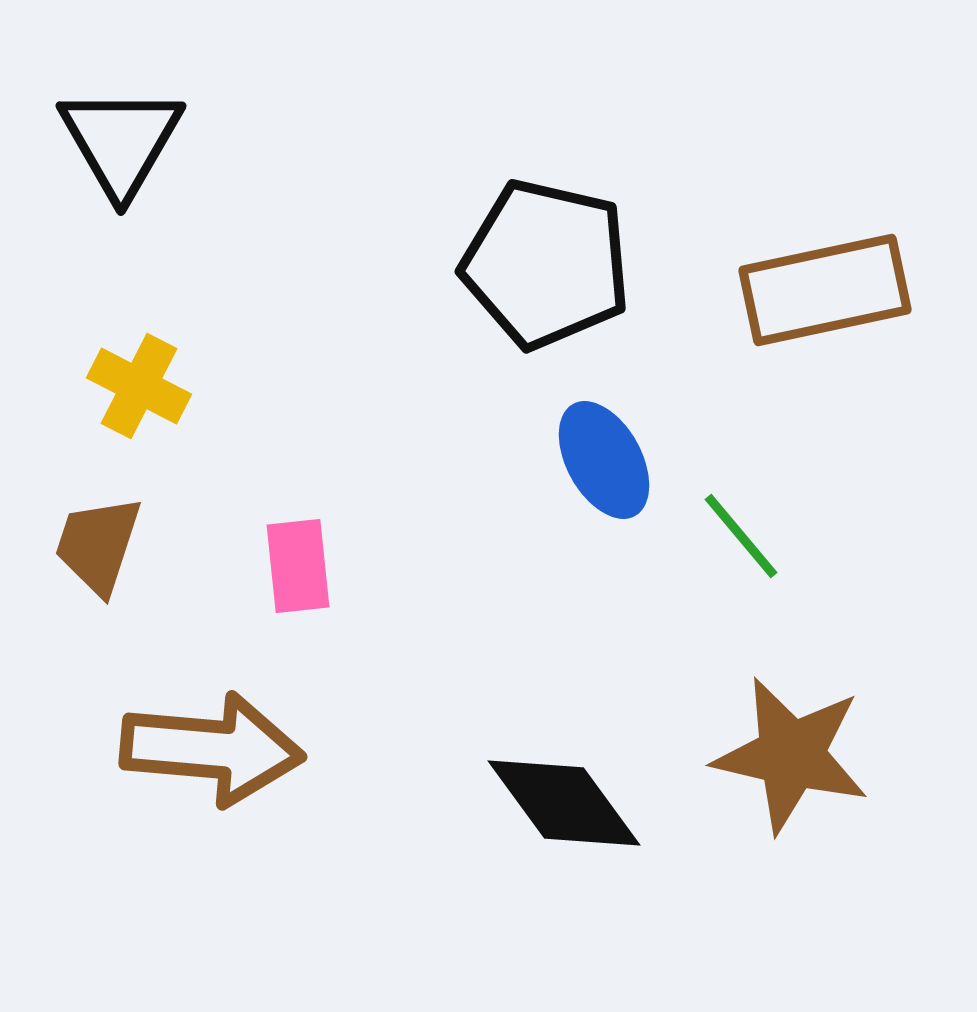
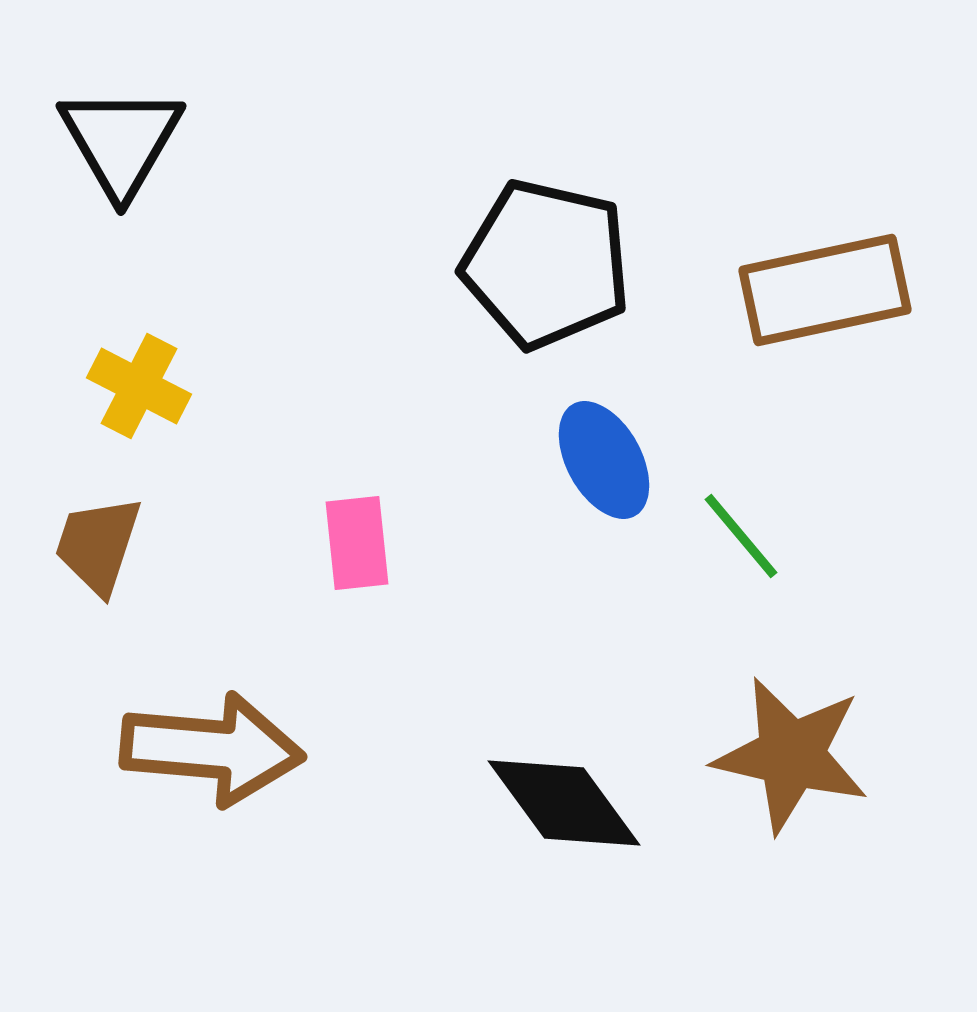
pink rectangle: moved 59 px right, 23 px up
